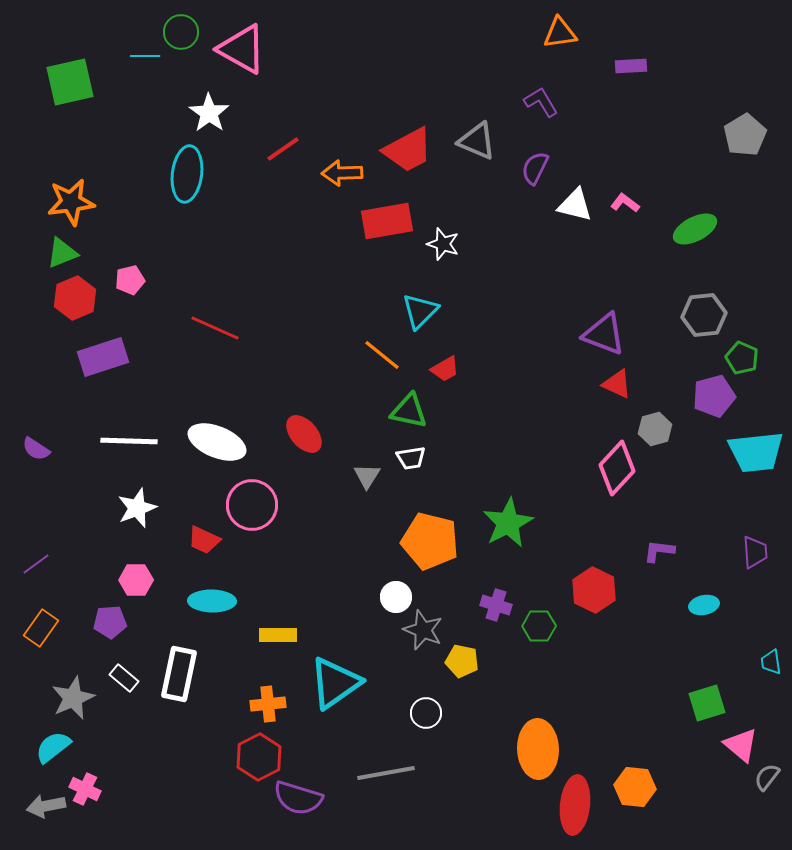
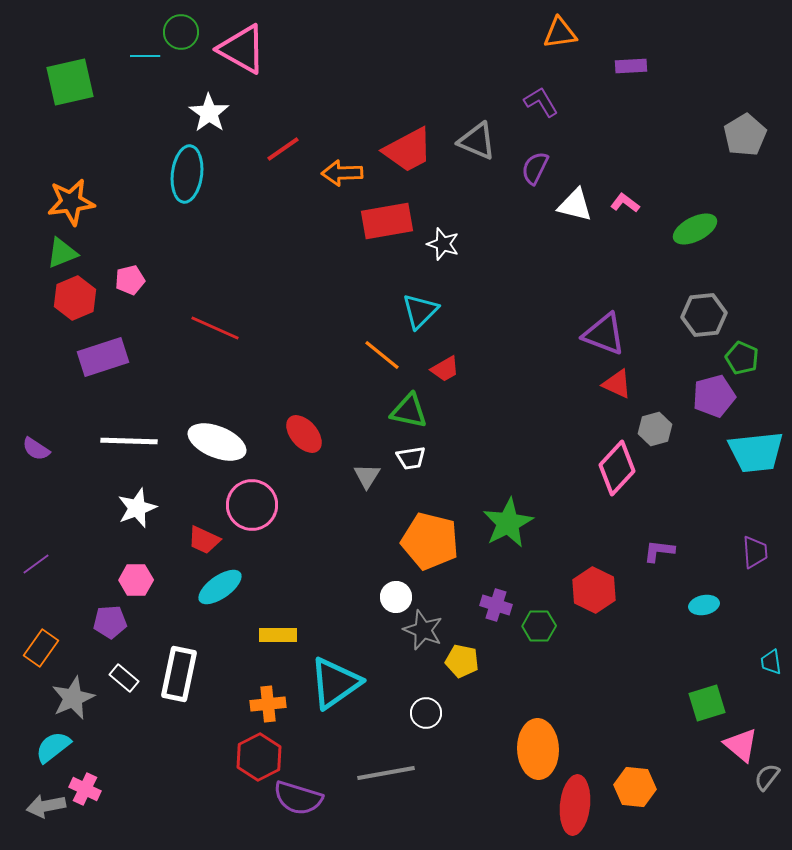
cyan ellipse at (212, 601): moved 8 px right, 14 px up; rotated 36 degrees counterclockwise
orange rectangle at (41, 628): moved 20 px down
